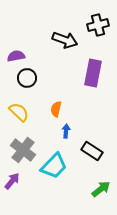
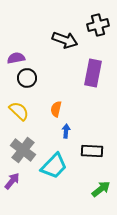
purple semicircle: moved 2 px down
yellow semicircle: moved 1 px up
black rectangle: rotated 30 degrees counterclockwise
